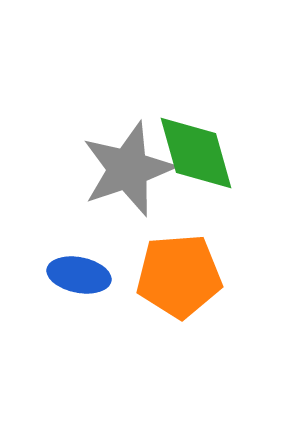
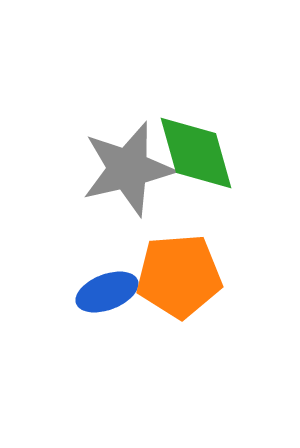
gray star: rotated 6 degrees clockwise
blue ellipse: moved 28 px right, 17 px down; rotated 32 degrees counterclockwise
